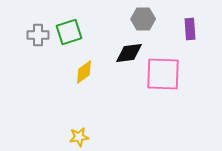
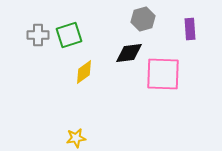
gray hexagon: rotated 15 degrees counterclockwise
green square: moved 3 px down
yellow star: moved 3 px left, 1 px down
